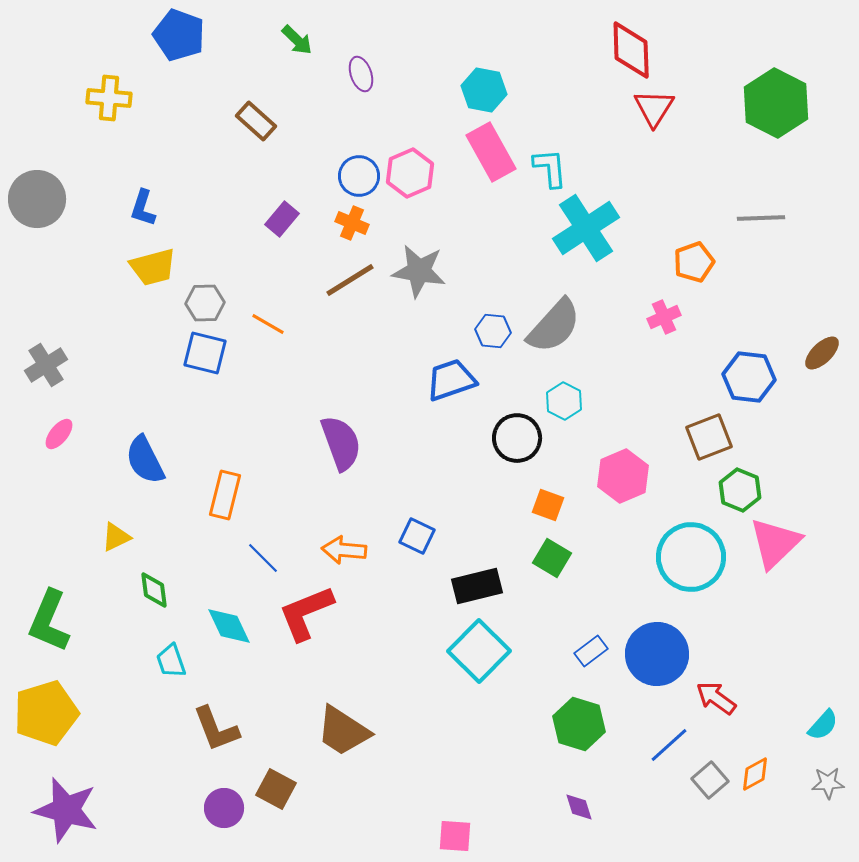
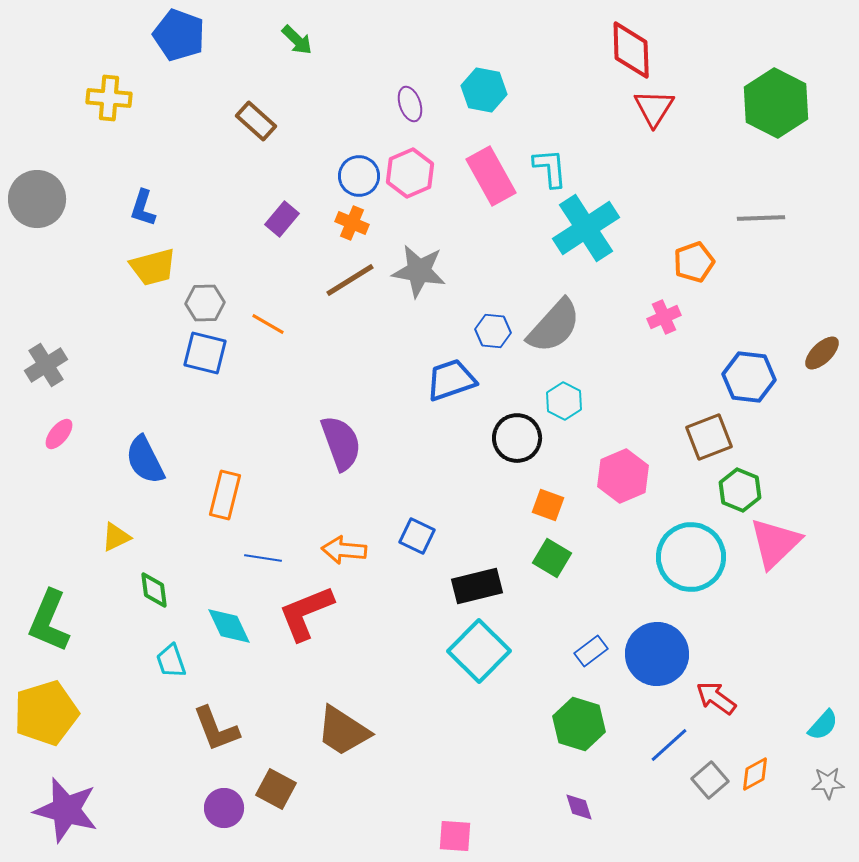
purple ellipse at (361, 74): moved 49 px right, 30 px down
pink rectangle at (491, 152): moved 24 px down
blue line at (263, 558): rotated 36 degrees counterclockwise
